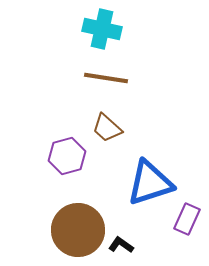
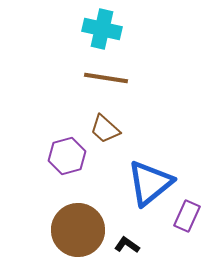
brown trapezoid: moved 2 px left, 1 px down
blue triangle: rotated 21 degrees counterclockwise
purple rectangle: moved 3 px up
black L-shape: moved 6 px right
